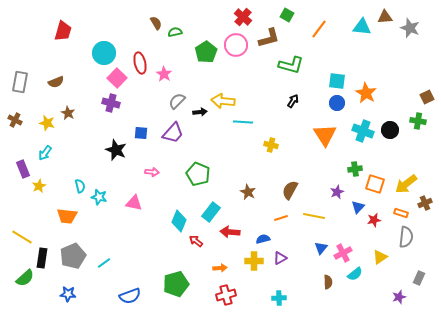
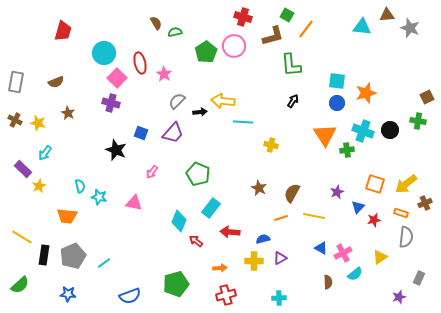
red cross at (243, 17): rotated 24 degrees counterclockwise
brown triangle at (385, 17): moved 2 px right, 2 px up
orange line at (319, 29): moved 13 px left
brown L-shape at (269, 38): moved 4 px right, 2 px up
pink circle at (236, 45): moved 2 px left, 1 px down
green L-shape at (291, 65): rotated 70 degrees clockwise
gray rectangle at (20, 82): moved 4 px left
orange star at (366, 93): rotated 25 degrees clockwise
yellow star at (47, 123): moved 9 px left
blue square at (141, 133): rotated 16 degrees clockwise
purple rectangle at (23, 169): rotated 24 degrees counterclockwise
green cross at (355, 169): moved 8 px left, 19 px up
pink arrow at (152, 172): rotated 120 degrees clockwise
brown semicircle at (290, 190): moved 2 px right, 3 px down
brown star at (248, 192): moved 11 px right, 4 px up
cyan rectangle at (211, 212): moved 4 px up
blue triangle at (321, 248): rotated 40 degrees counterclockwise
black rectangle at (42, 258): moved 2 px right, 3 px up
green semicircle at (25, 278): moved 5 px left, 7 px down
